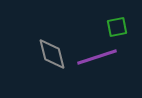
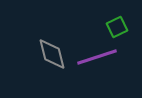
green square: rotated 15 degrees counterclockwise
